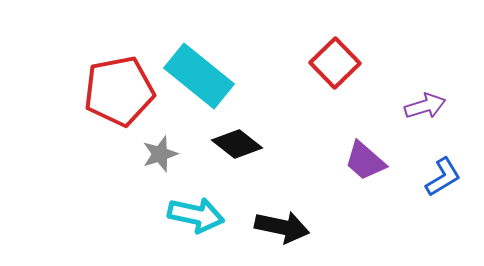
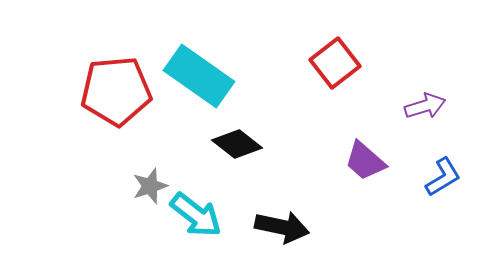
red square: rotated 6 degrees clockwise
cyan rectangle: rotated 4 degrees counterclockwise
red pentagon: moved 3 px left; rotated 6 degrees clockwise
gray star: moved 10 px left, 32 px down
cyan arrow: rotated 26 degrees clockwise
